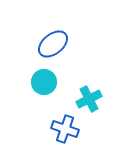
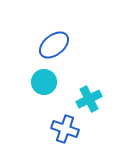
blue ellipse: moved 1 px right, 1 px down
